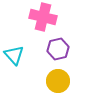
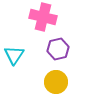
cyan triangle: rotated 15 degrees clockwise
yellow circle: moved 2 px left, 1 px down
